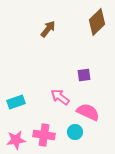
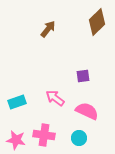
purple square: moved 1 px left, 1 px down
pink arrow: moved 5 px left, 1 px down
cyan rectangle: moved 1 px right
pink semicircle: moved 1 px left, 1 px up
cyan circle: moved 4 px right, 6 px down
pink star: rotated 18 degrees clockwise
